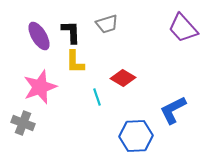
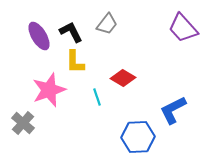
gray trapezoid: rotated 35 degrees counterclockwise
black L-shape: rotated 25 degrees counterclockwise
pink star: moved 9 px right, 3 px down
gray cross: rotated 20 degrees clockwise
blue hexagon: moved 2 px right, 1 px down
